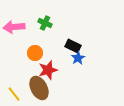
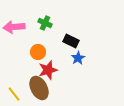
black rectangle: moved 2 px left, 5 px up
orange circle: moved 3 px right, 1 px up
